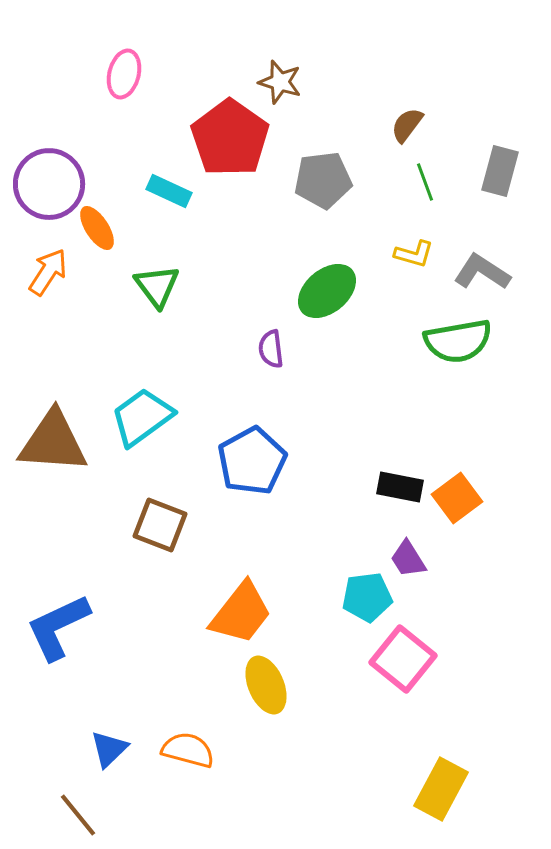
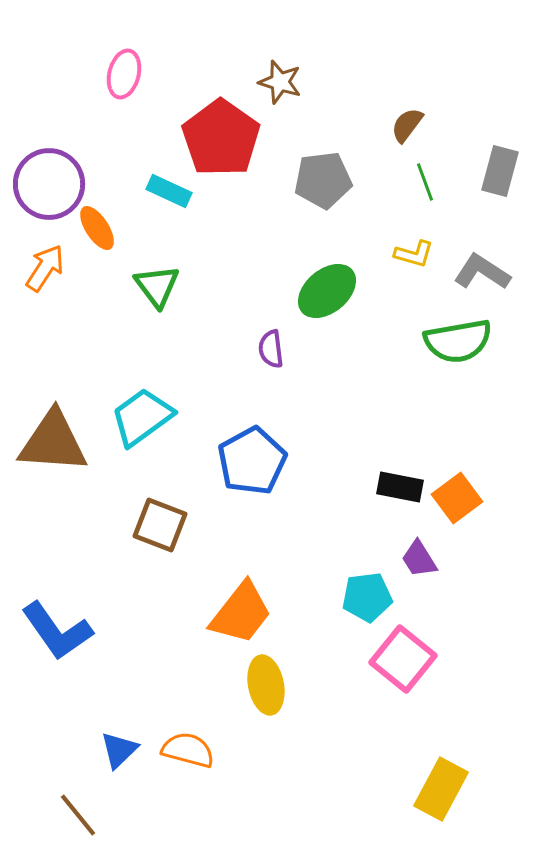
red pentagon: moved 9 px left
orange arrow: moved 3 px left, 4 px up
purple trapezoid: moved 11 px right
blue L-shape: moved 1 px left, 4 px down; rotated 100 degrees counterclockwise
yellow ellipse: rotated 12 degrees clockwise
blue triangle: moved 10 px right, 1 px down
